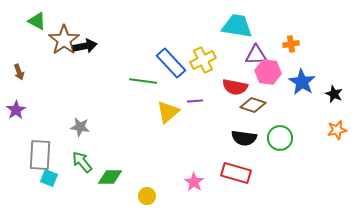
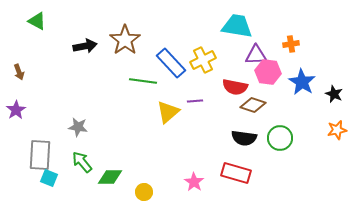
brown star: moved 61 px right
gray star: moved 2 px left
yellow circle: moved 3 px left, 4 px up
